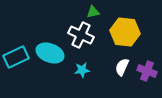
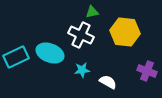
green triangle: moved 1 px left
white semicircle: moved 14 px left, 15 px down; rotated 96 degrees clockwise
